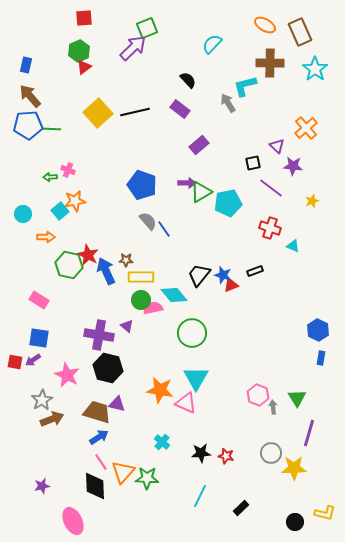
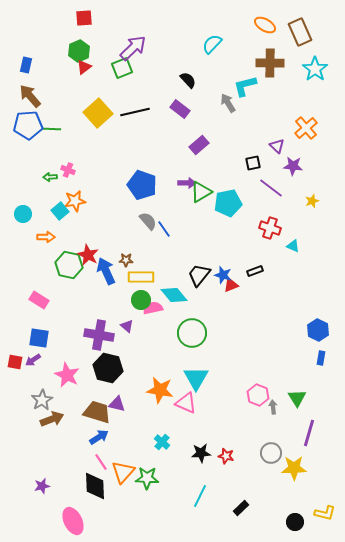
green square at (147, 28): moved 25 px left, 40 px down
